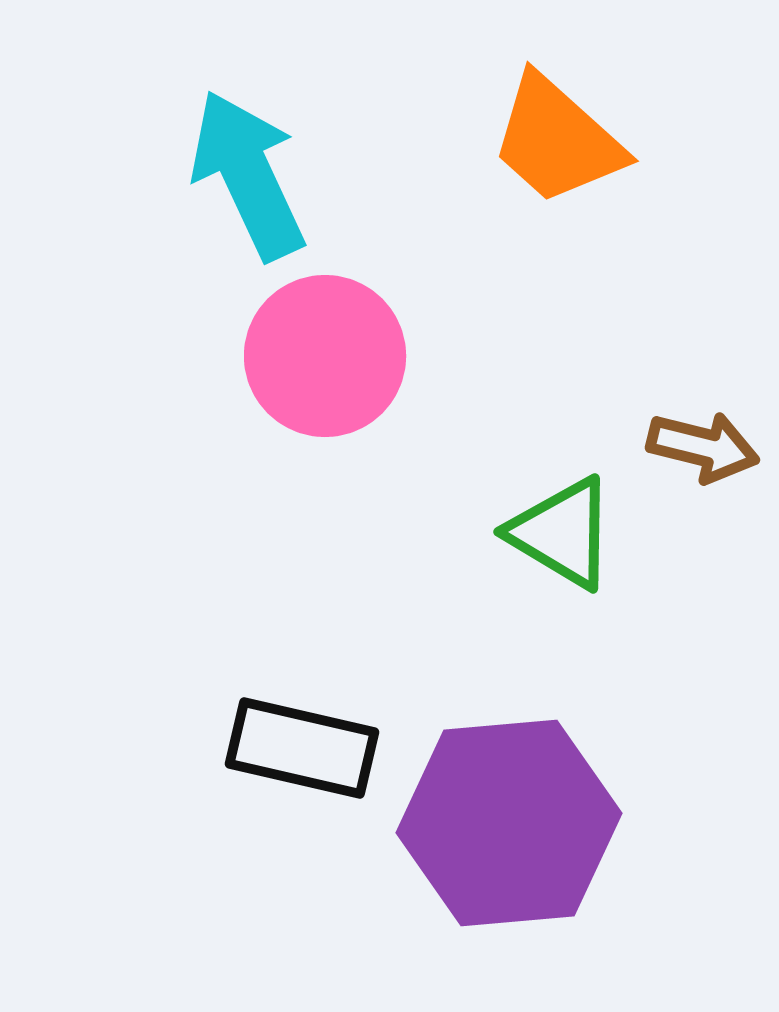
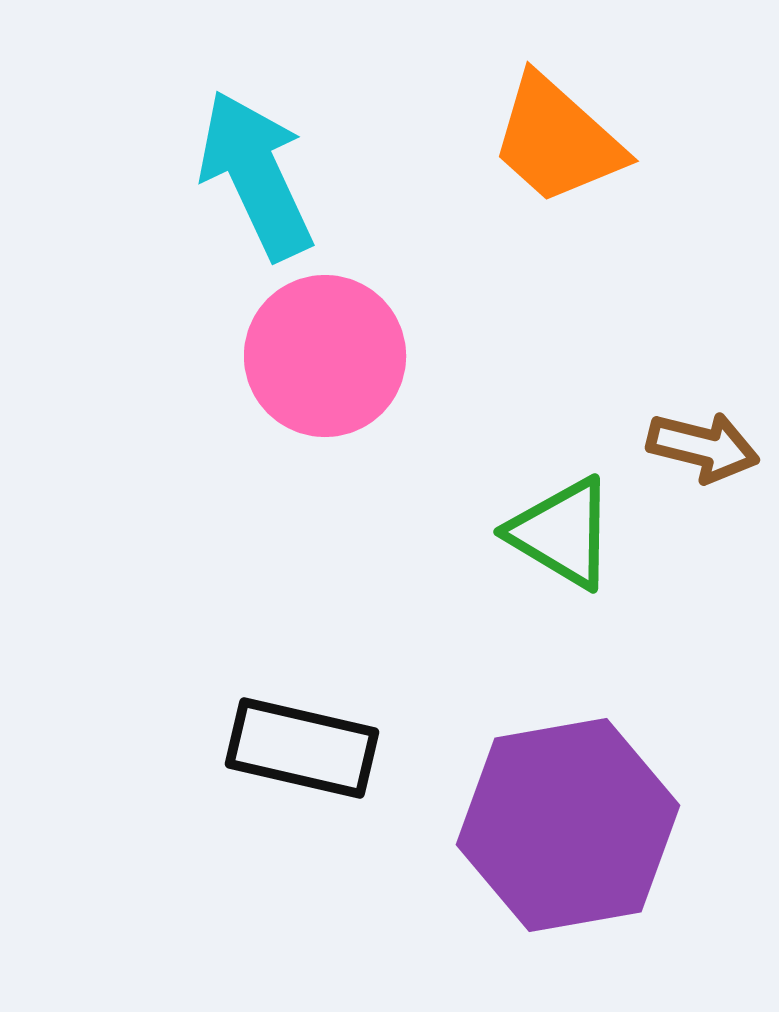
cyan arrow: moved 8 px right
purple hexagon: moved 59 px right, 2 px down; rotated 5 degrees counterclockwise
